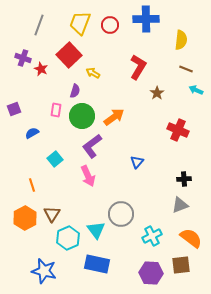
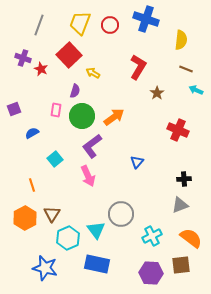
blue cross: rotated 20 degrees clockwise
blue star: moved 1 px right, 3 px up
